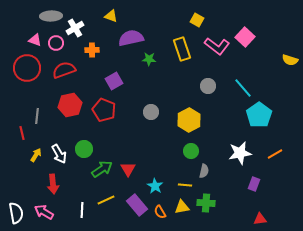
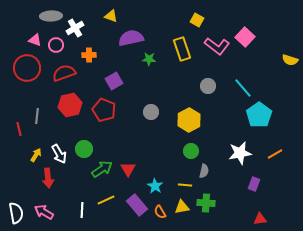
pink circle at (56, 43): moved 2 px down
orange cross at (92, 50): moved 3 px left, 5 px down
red semicircle at (64, 70): moved 3 px down
red line at (22, 133): moved 3 px left, 4 px up
red arrow at (53, 184): moved 5 px left, 6 px up
